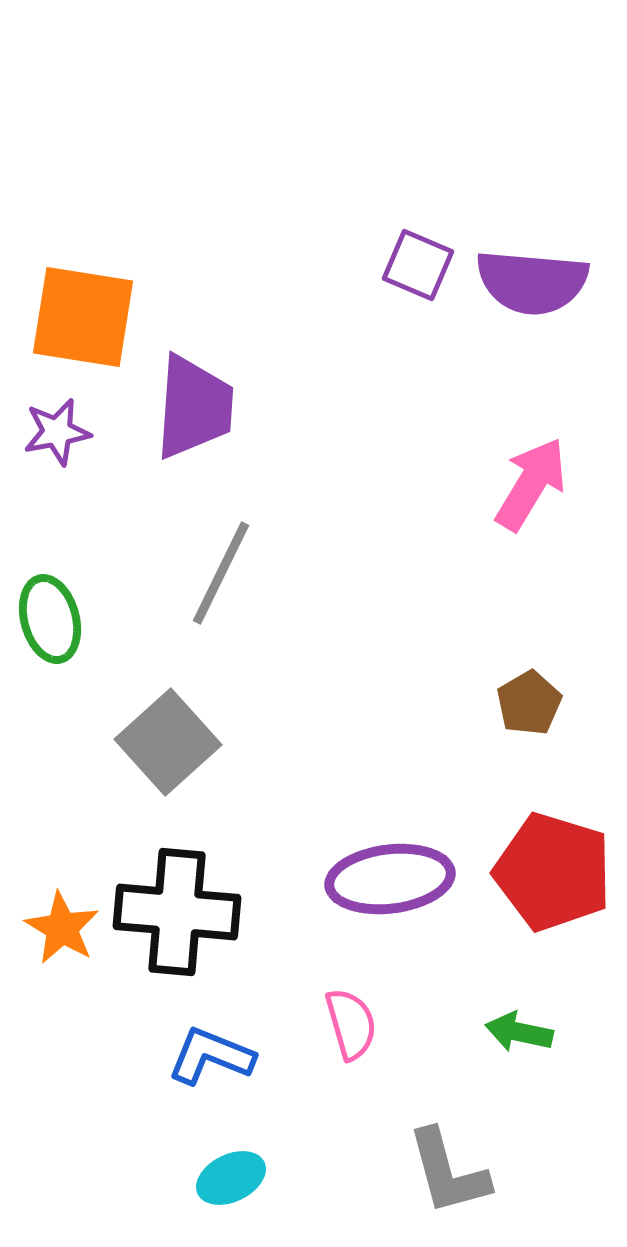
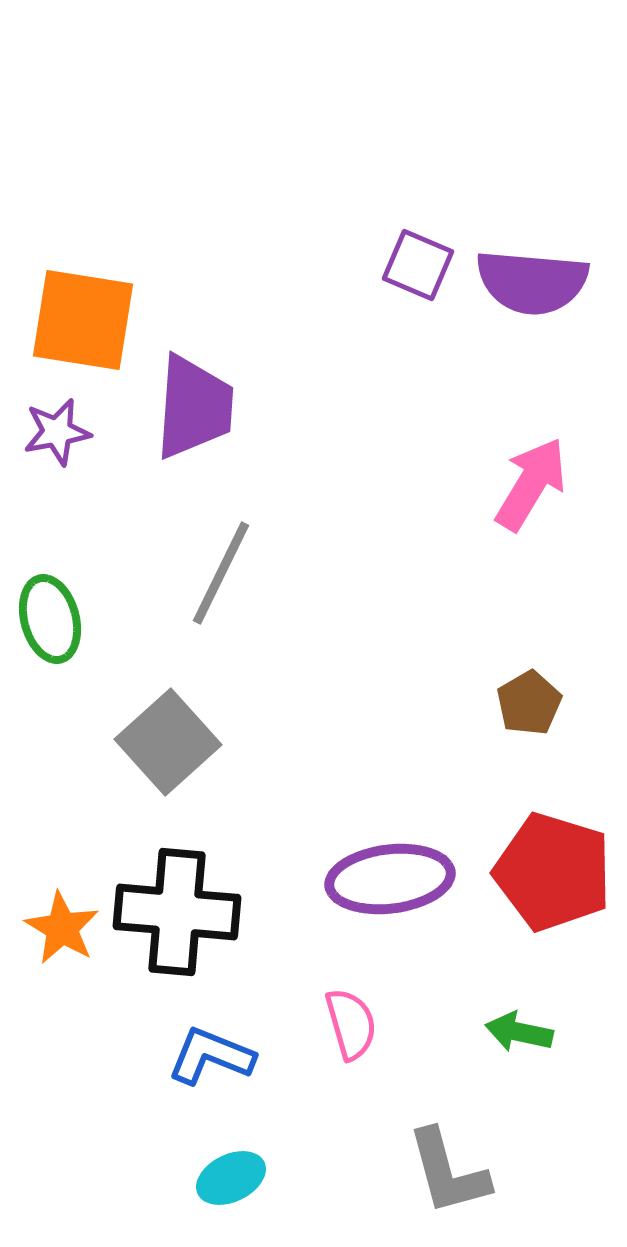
orange square: moved 3 px down
